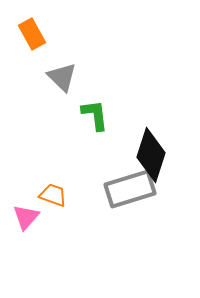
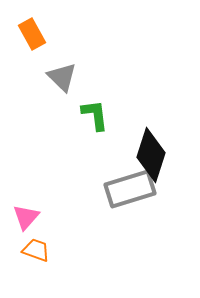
orange trapezoid: moved 17 px left, 55 px down
